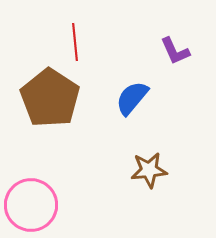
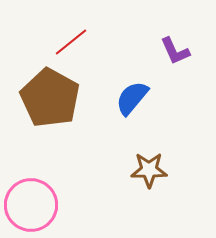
red line: moved 4 px left; rotated 57 degrees clockwise
brown pentagon: rotated 4 degrees counterclockwise
brown star: rotated 6 degrees clockwise
